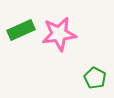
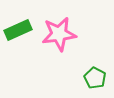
green rectangle: moved 3 px left
